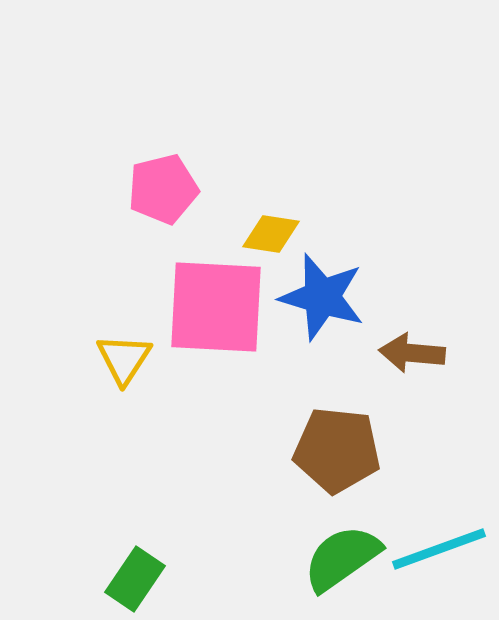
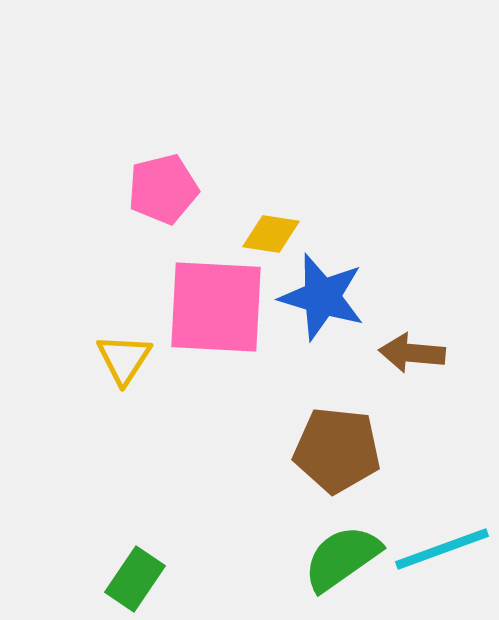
cyan line: moved 3 px right
